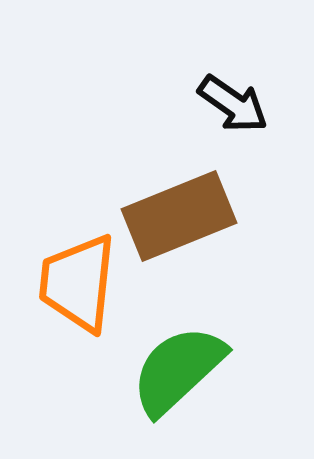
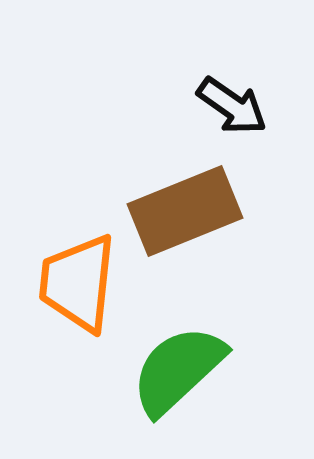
black arrow: moved 1 px left, 2 px down
brown rectangle: moved 6 px right, 5 px up
